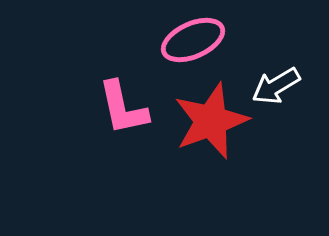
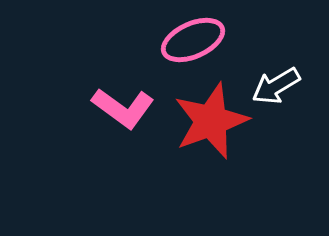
pink L-shape: rotated 42 degrees counterclockwise
